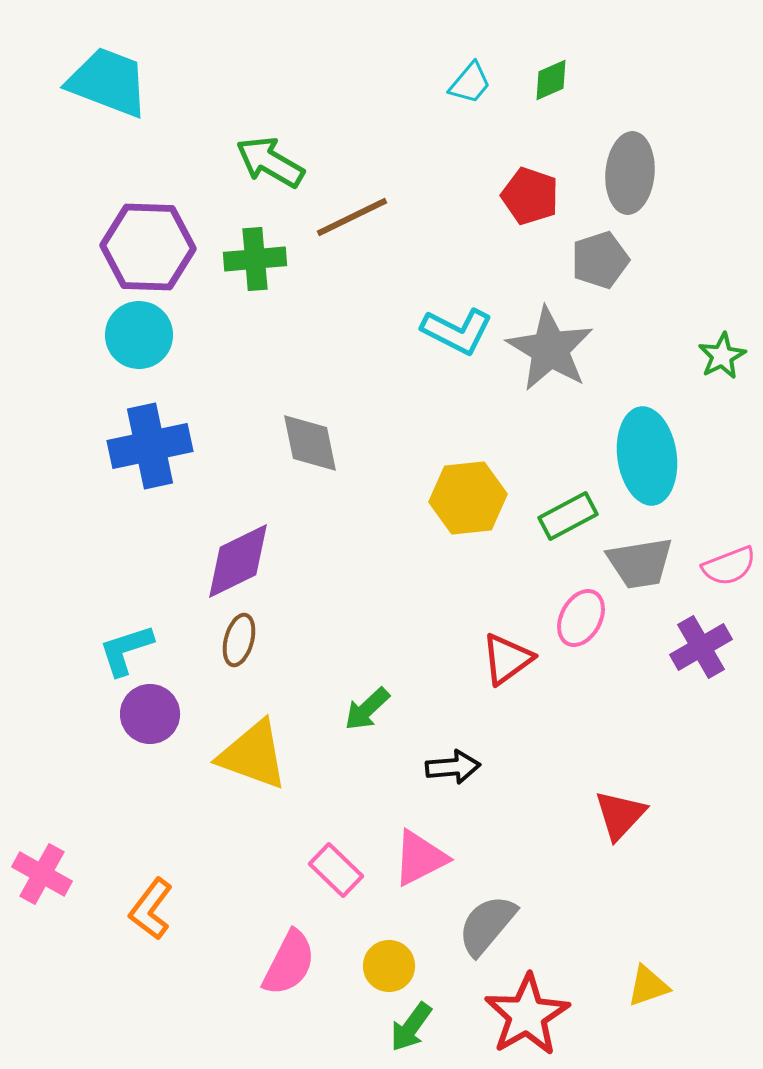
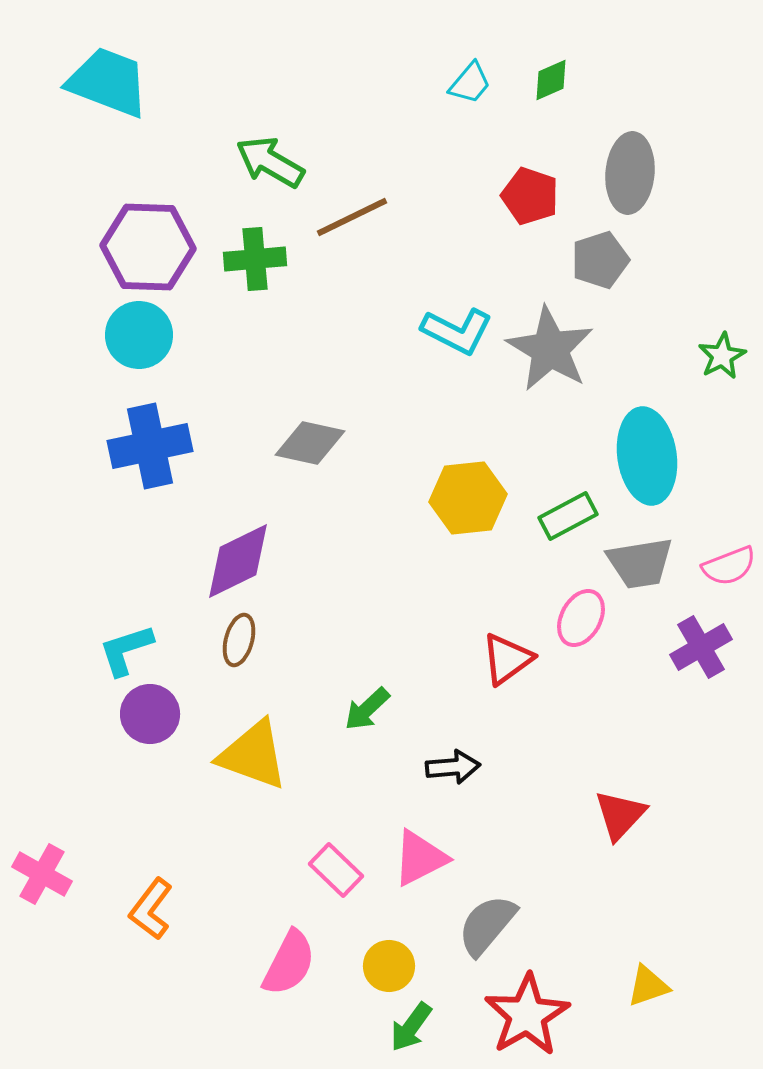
gray diamond at (310, 443): rotated 66 degrees counterclockwise
